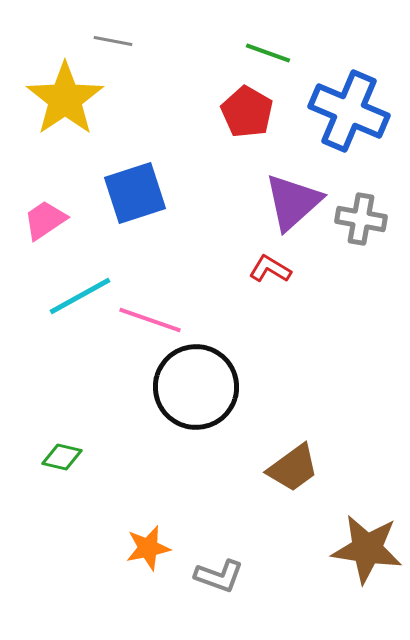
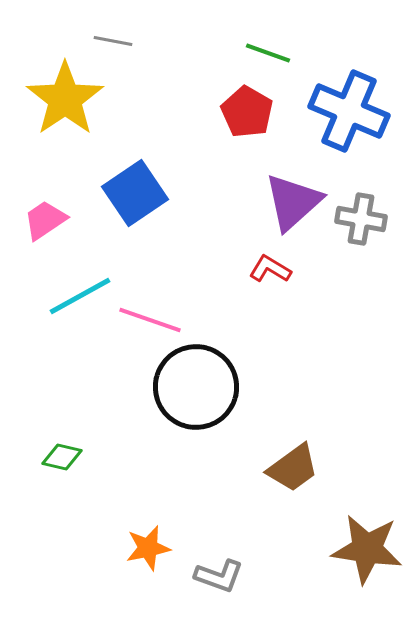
blue square: rotated 16 degrees counterclockwise
